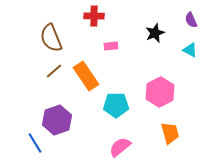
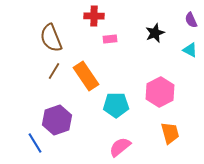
pink rectangle: moved 1 px left, 7 px up
brown line: rotated 18 degrees counterclockwise
